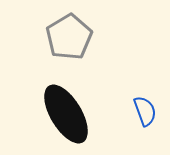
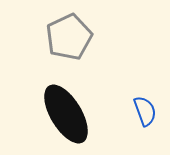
gray pentagon: rotated 6 degrees clockwise
